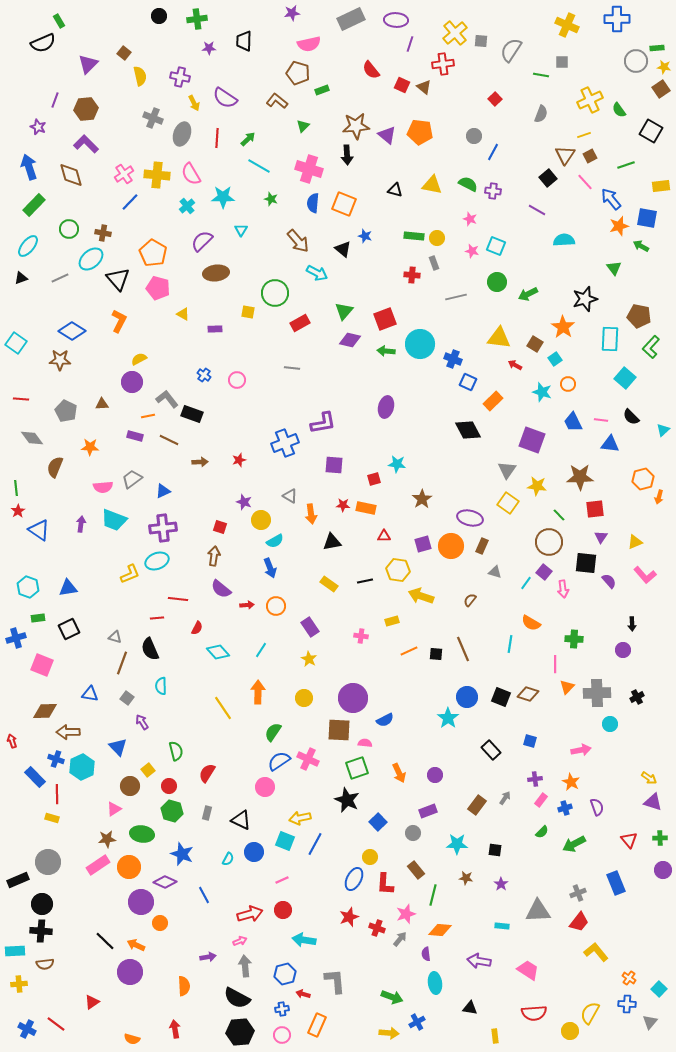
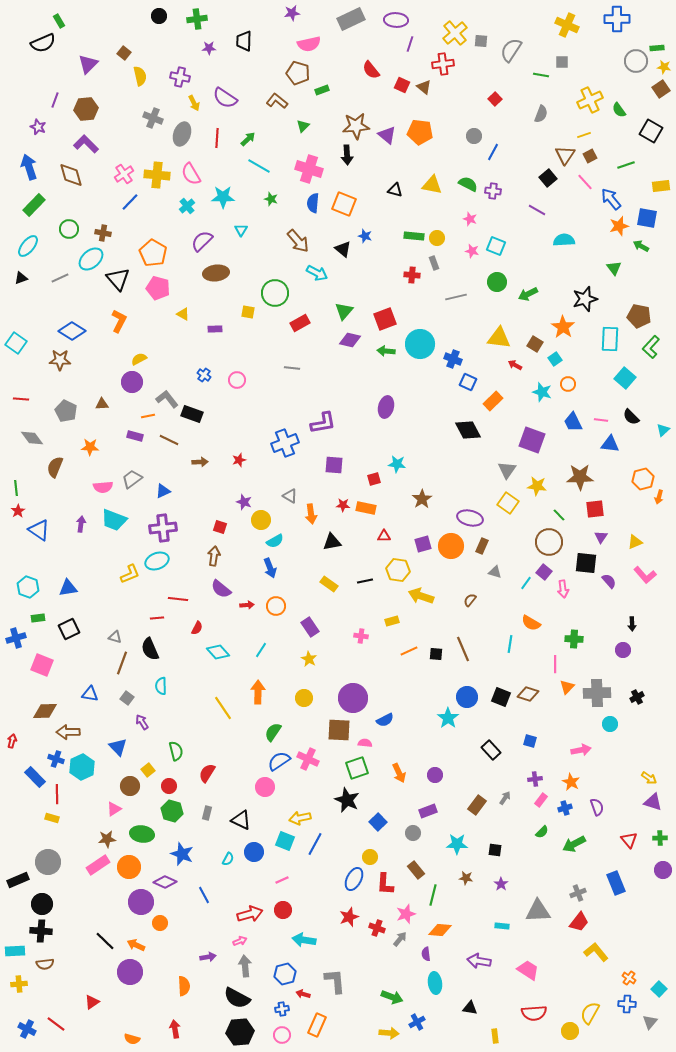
red arrow at (12, 741): rotated 32 degrees clockwise
